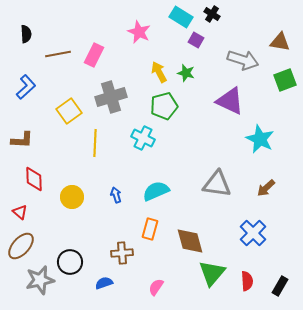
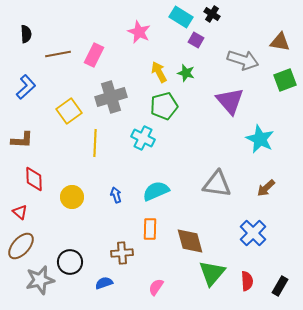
purple triangle: rotated 24 degrees clockwise
orange rectangle: rotated 15 degrees counterclockwise
